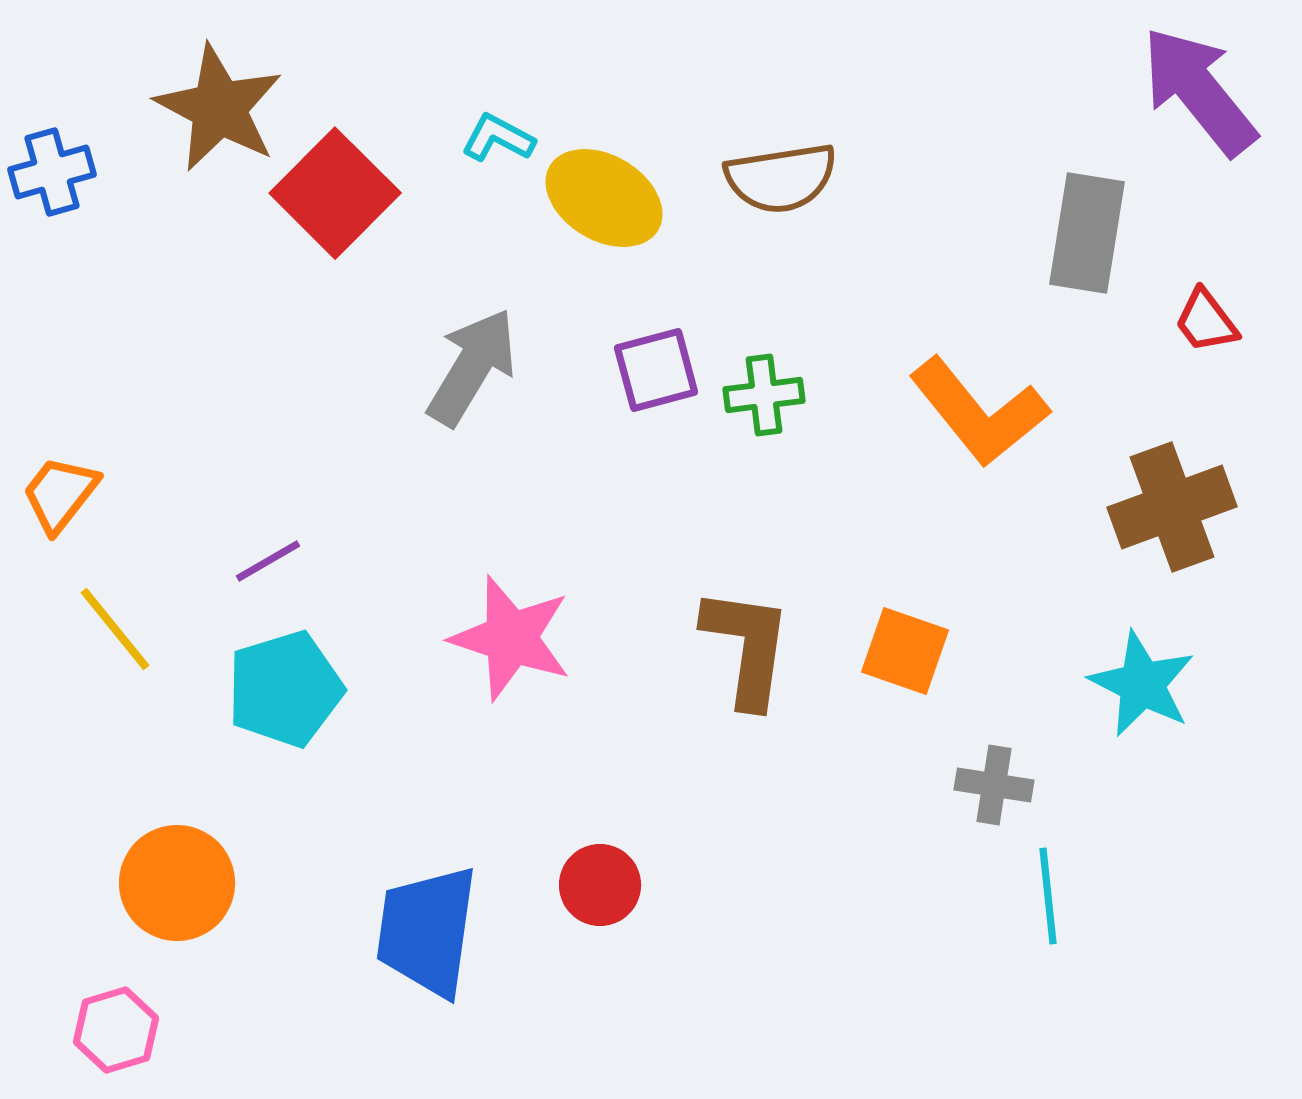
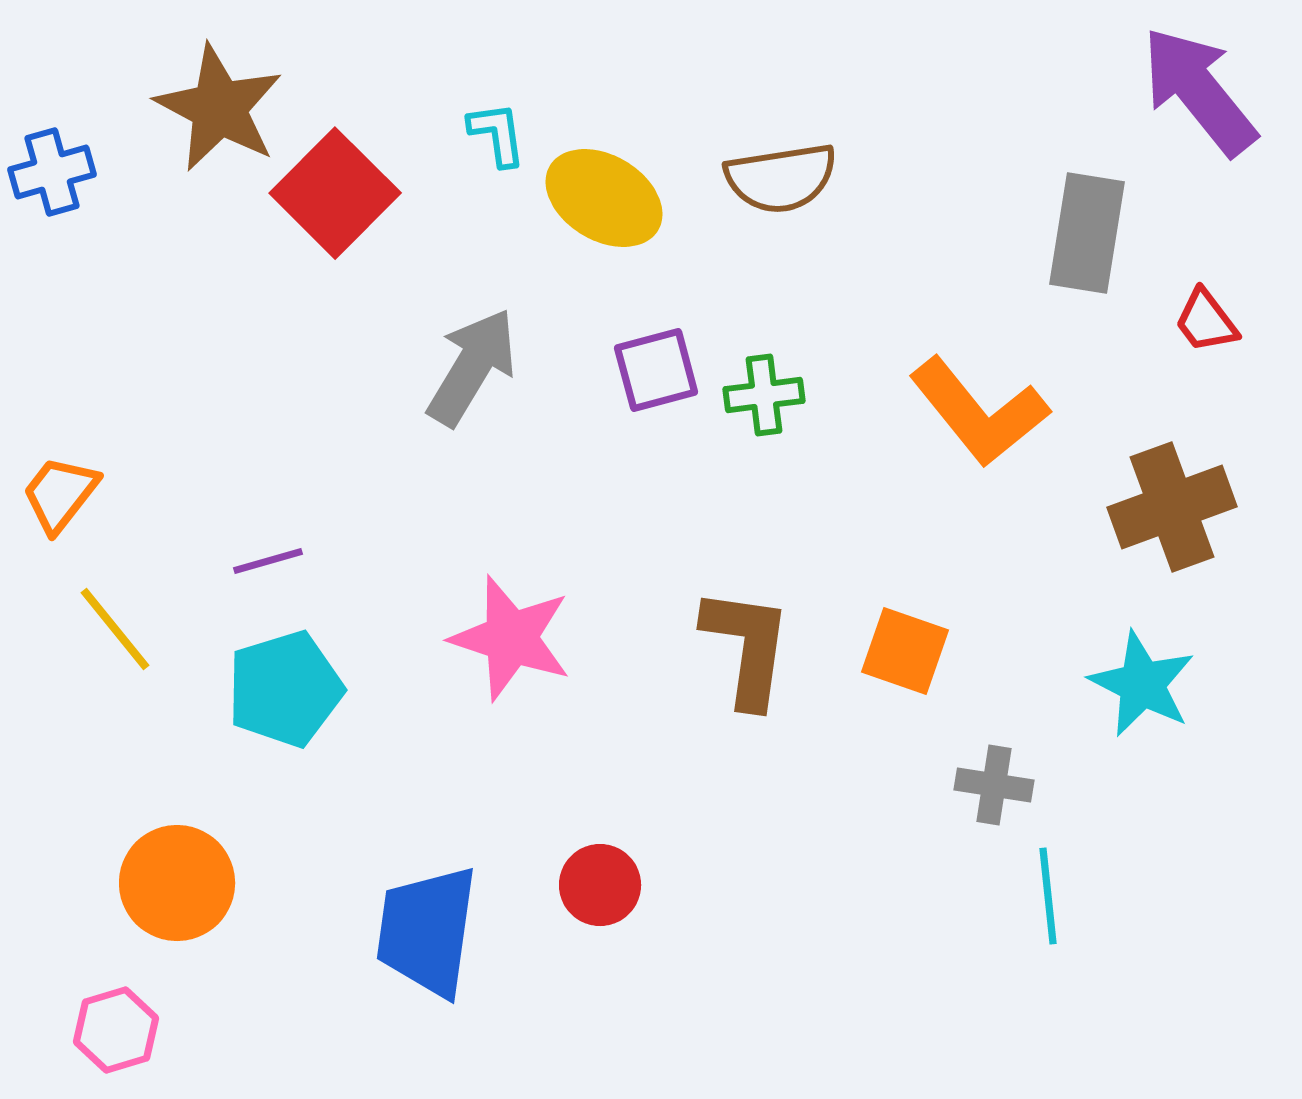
cyan L-shape: moved 1 px left, 4 px up; rotated 54 degrees clockwise
purple line: rotated 14 degrees clockwise
